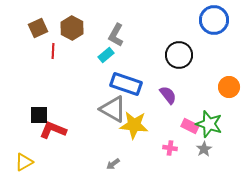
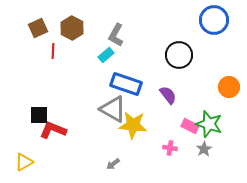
yellow star: moved 1 px left
